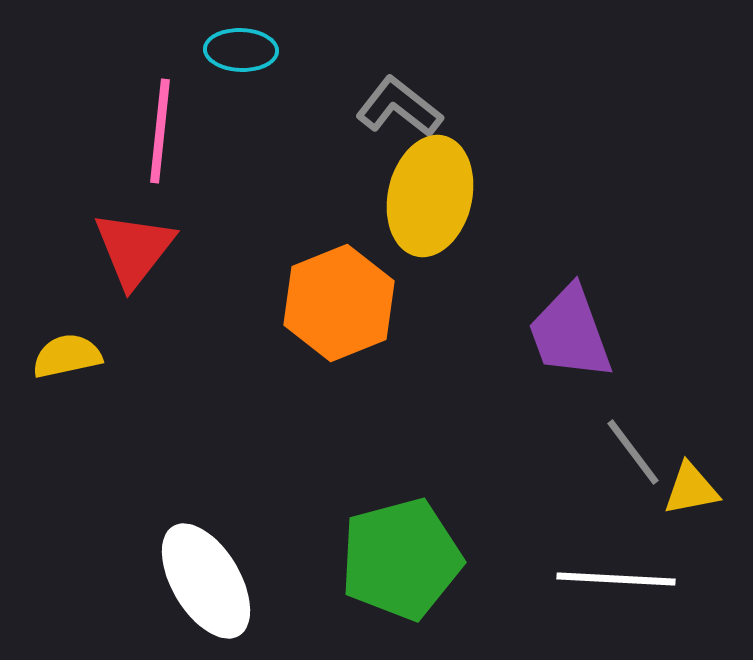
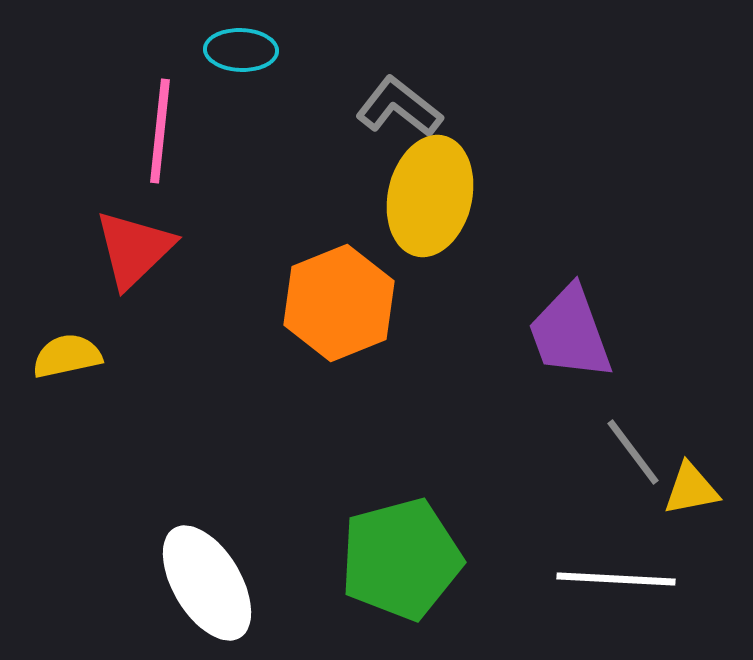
red triangle: rotated 8 degrees clockwise
white ellipse: moved 1 px right, 2 px down
